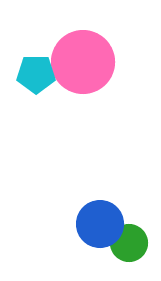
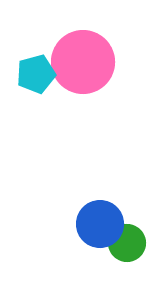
cyan pentagon: rotated 15 degrees counterclockwise
green circle: moved 2 px left
